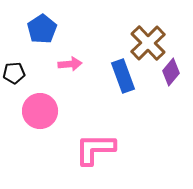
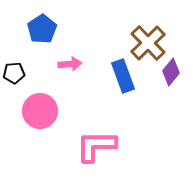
pink L-shape: moved 1 px right, 3 px up
